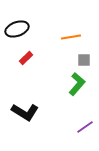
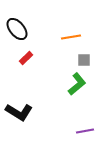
black ellipse: rotated 70 degrees clockwise
green L-shape: rotated 10 degrees clockwise
black L-shape: moved 6 px left
purple line: moved 4 px down; rotated 24 degrees clockwise
